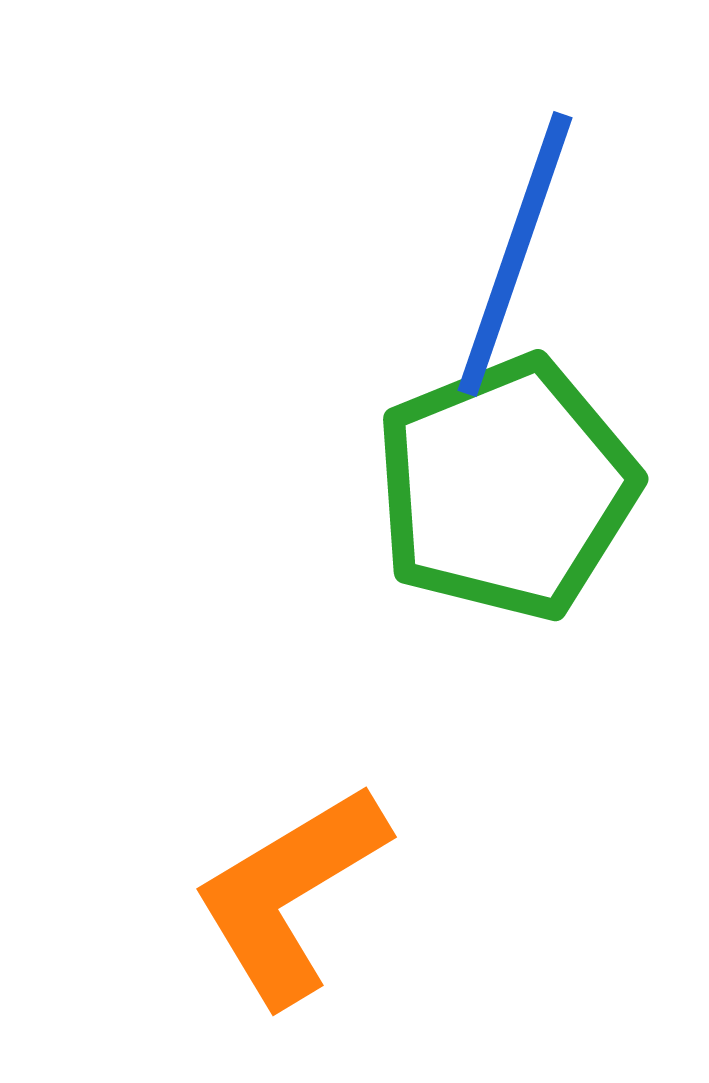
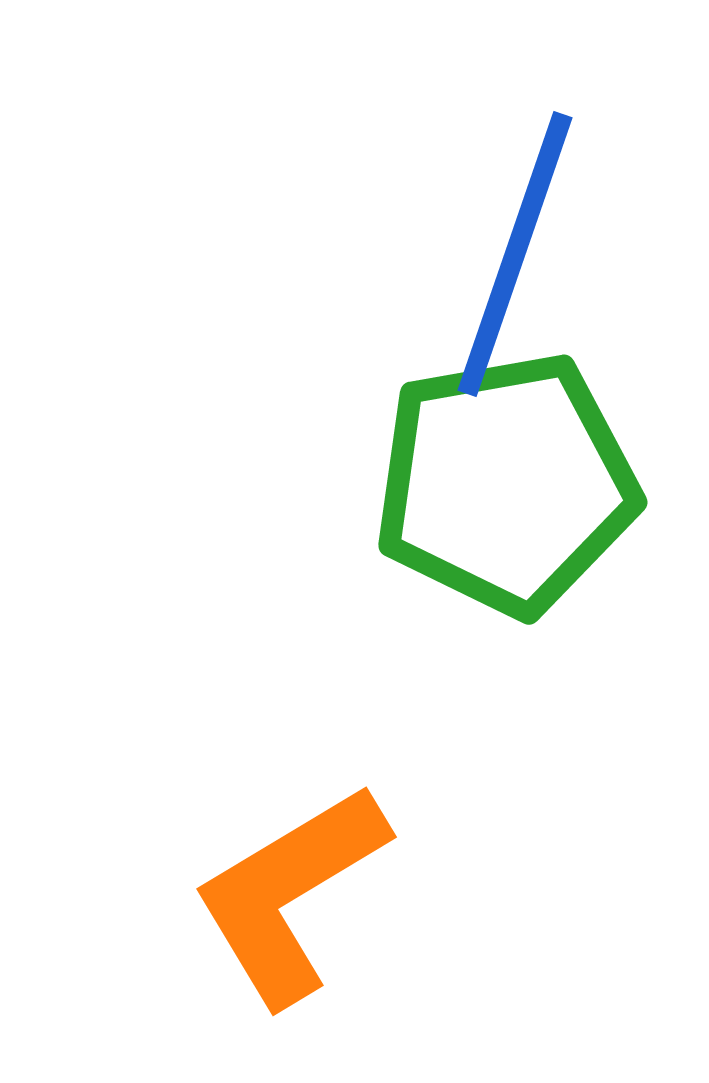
green pentagon: moved 4 px up; rotated 12 degrees clockwise
